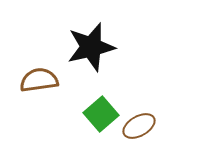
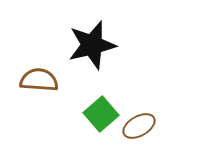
black star: moved 1 px right, 2 px up
brown semicircle: rotated 12 degrees clockwise
